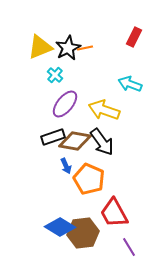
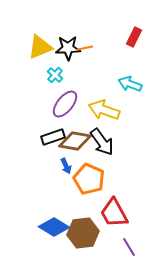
black star: rotated 25 degrees clockwise
blue diamond: moved 6 px left
